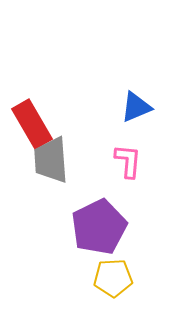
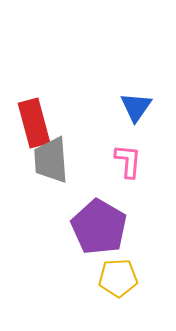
blue triangle: rotated 32 degrees counterclockwise
red rectangle: moved 2 px right, 1 px up; rotated 15 degrees clockwise
purple pentagon: rotated 16 degrees counterclockwise
yellow pentagon: moved 5 px right
